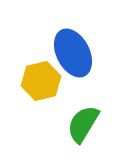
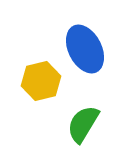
blue ellipse: moved 12 px right, 4 px up
